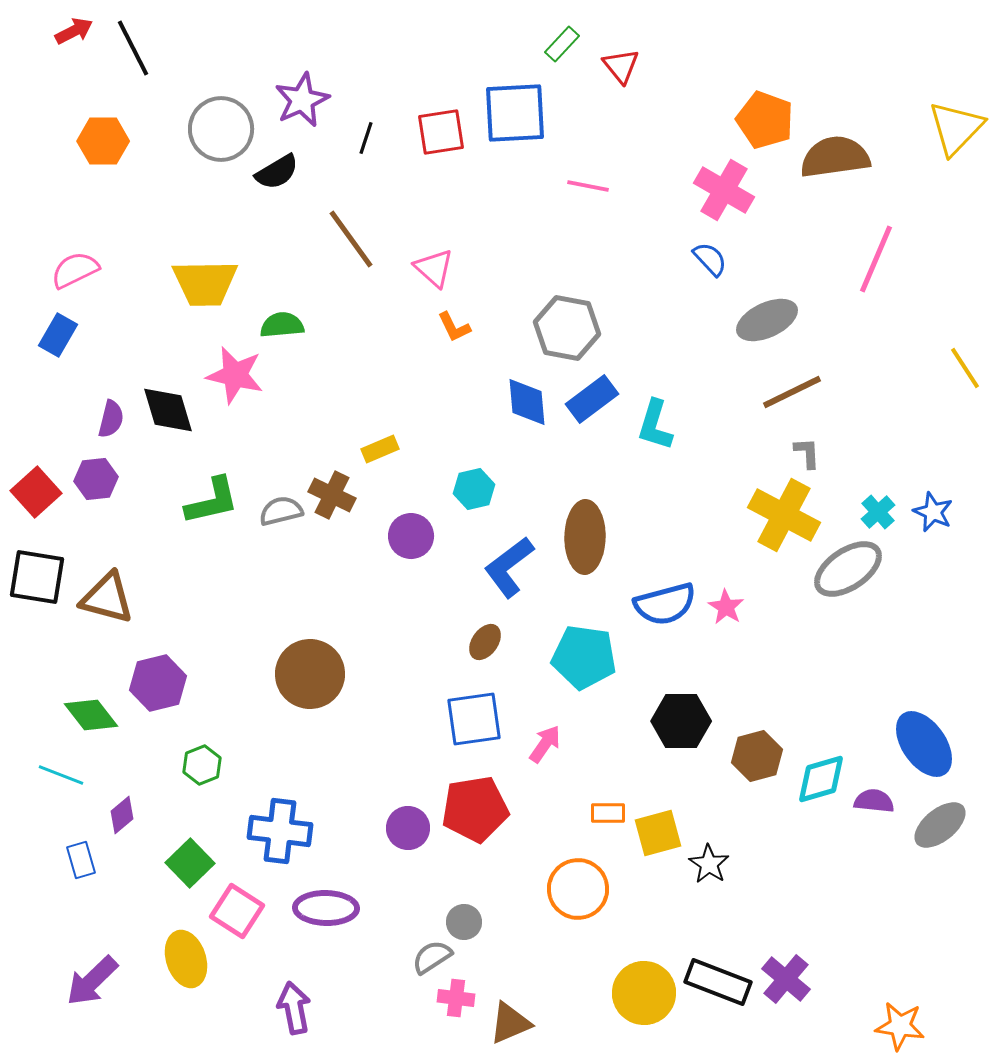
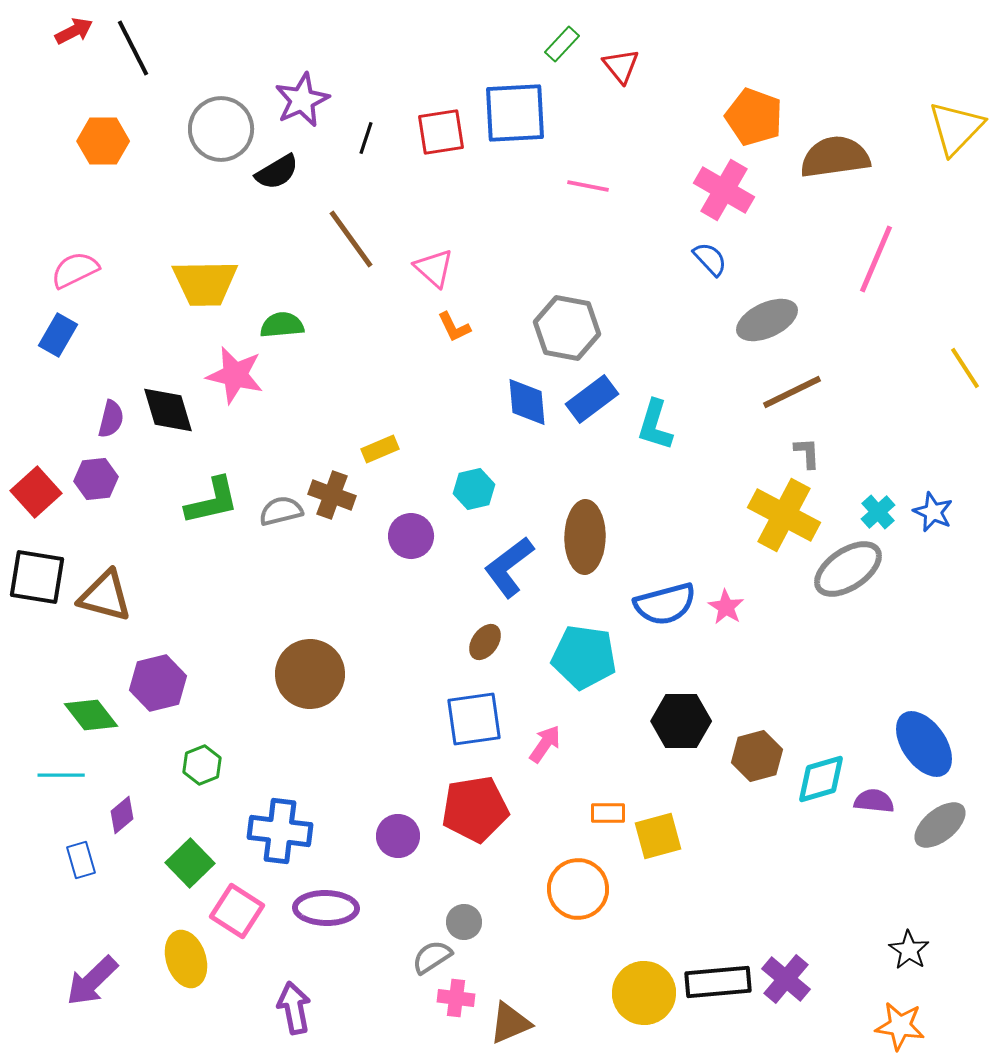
orange pentagon at (765, 120): moved 11 px left, 3 px up
brown cross at (332, 495): rotated 6 degrees counterclockwise
brown triangle at (107, 598): moved 2 px left, 2 px up
cyan line at (61, 775): rotated 21 degrees counterclockwise
purple circle at (408, 828): moved 10 px left, 8 px down
yellow square at (658, 833): moved 3 px down
black star at (709, 864): moved 200 px right, 86 px down
black rectangle at (718, 982): rotated 26 degrees counterclockwise
